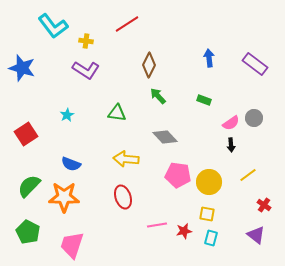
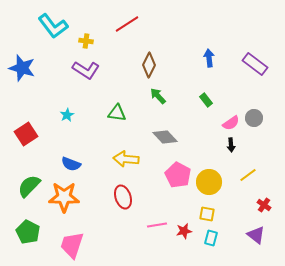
green rectangle: moved 2 px right; rotated 32 degrees clockwise
pink pentagon: rotated 20 degrees clockwise
